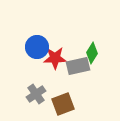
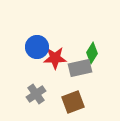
gray rectangle: moved 2 px right, 2 px down
brown square: moved 10 px right, 2 px up
